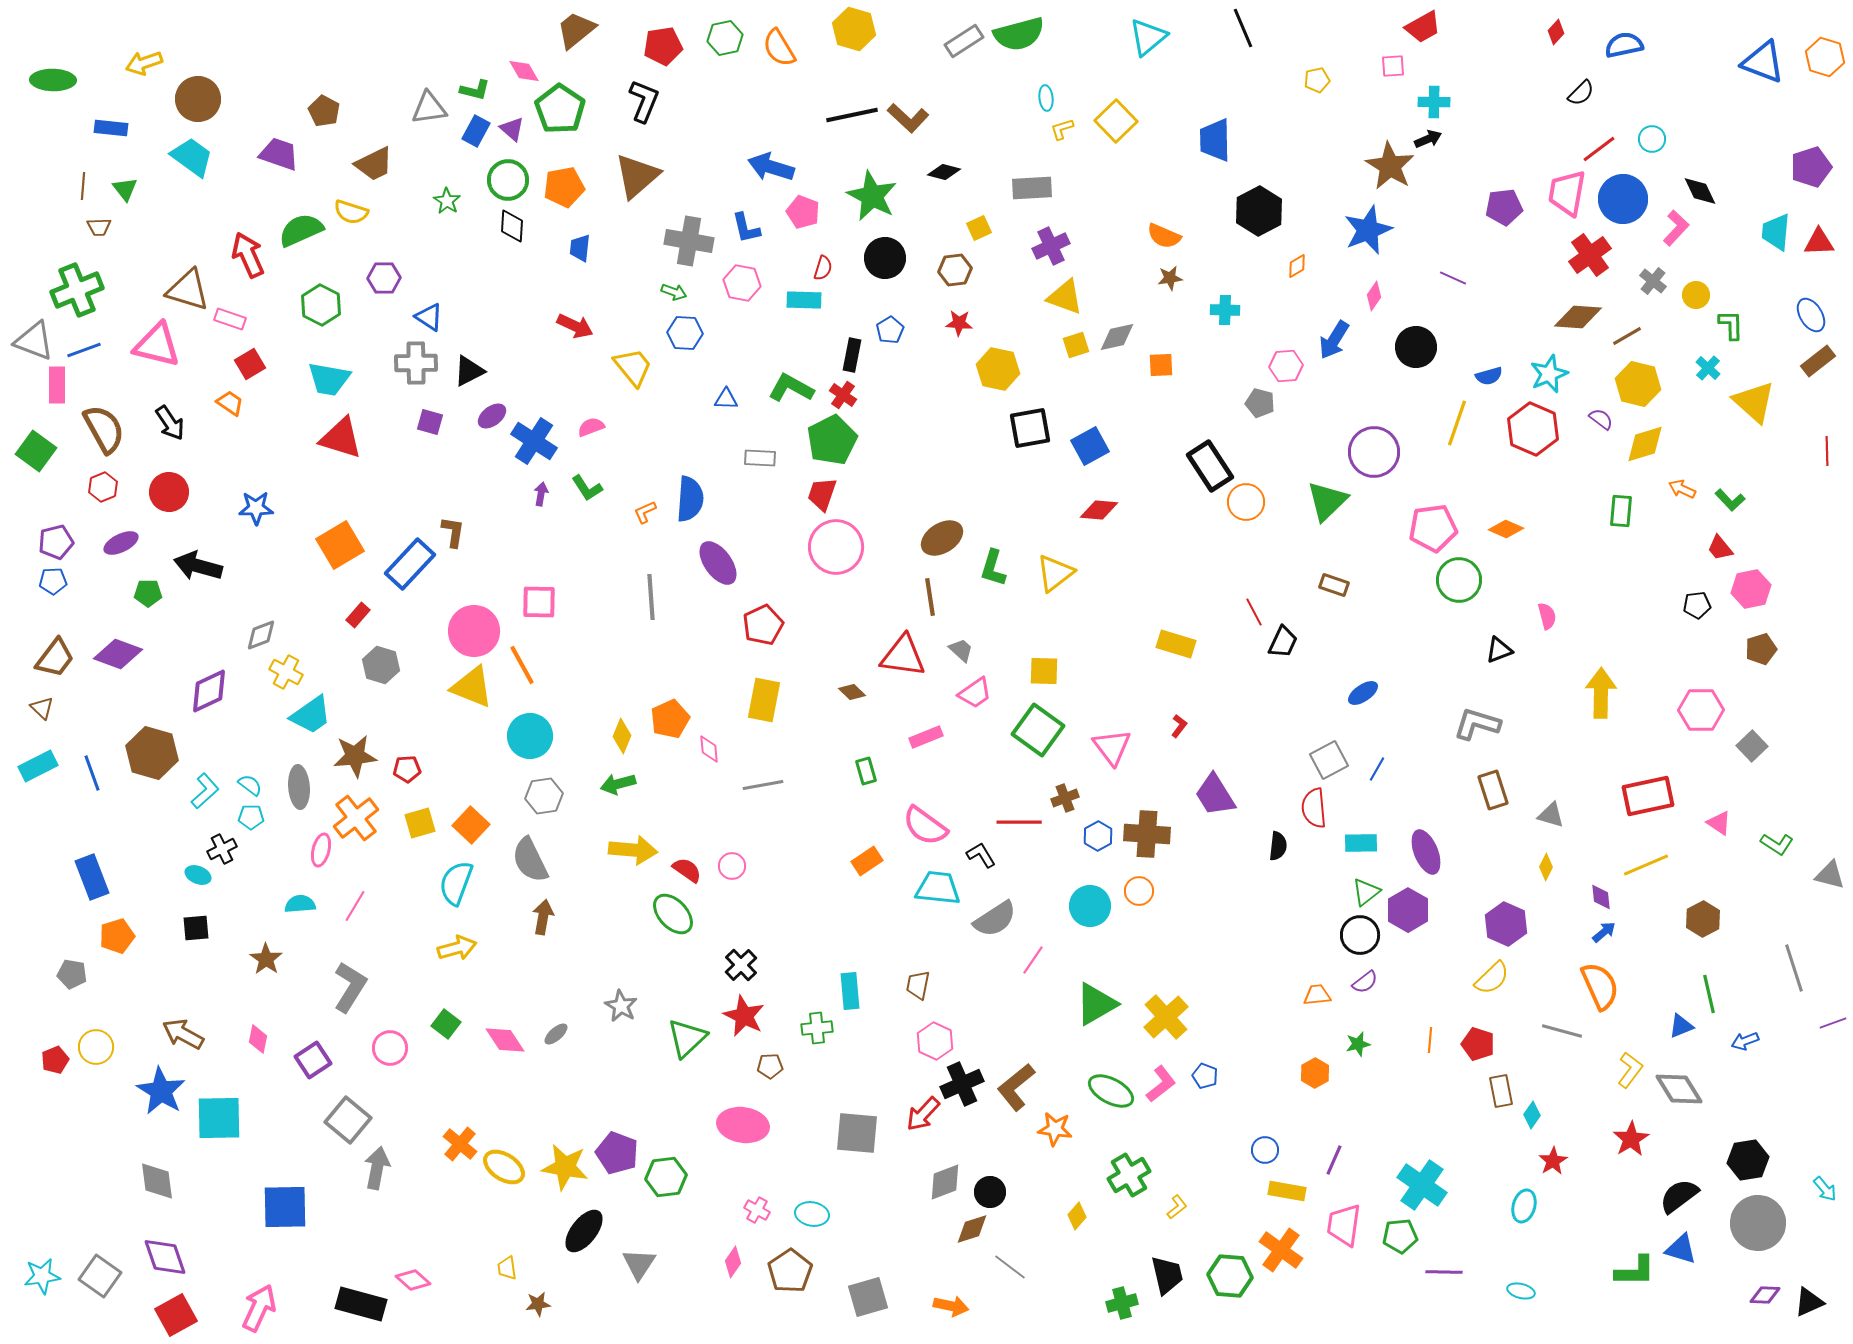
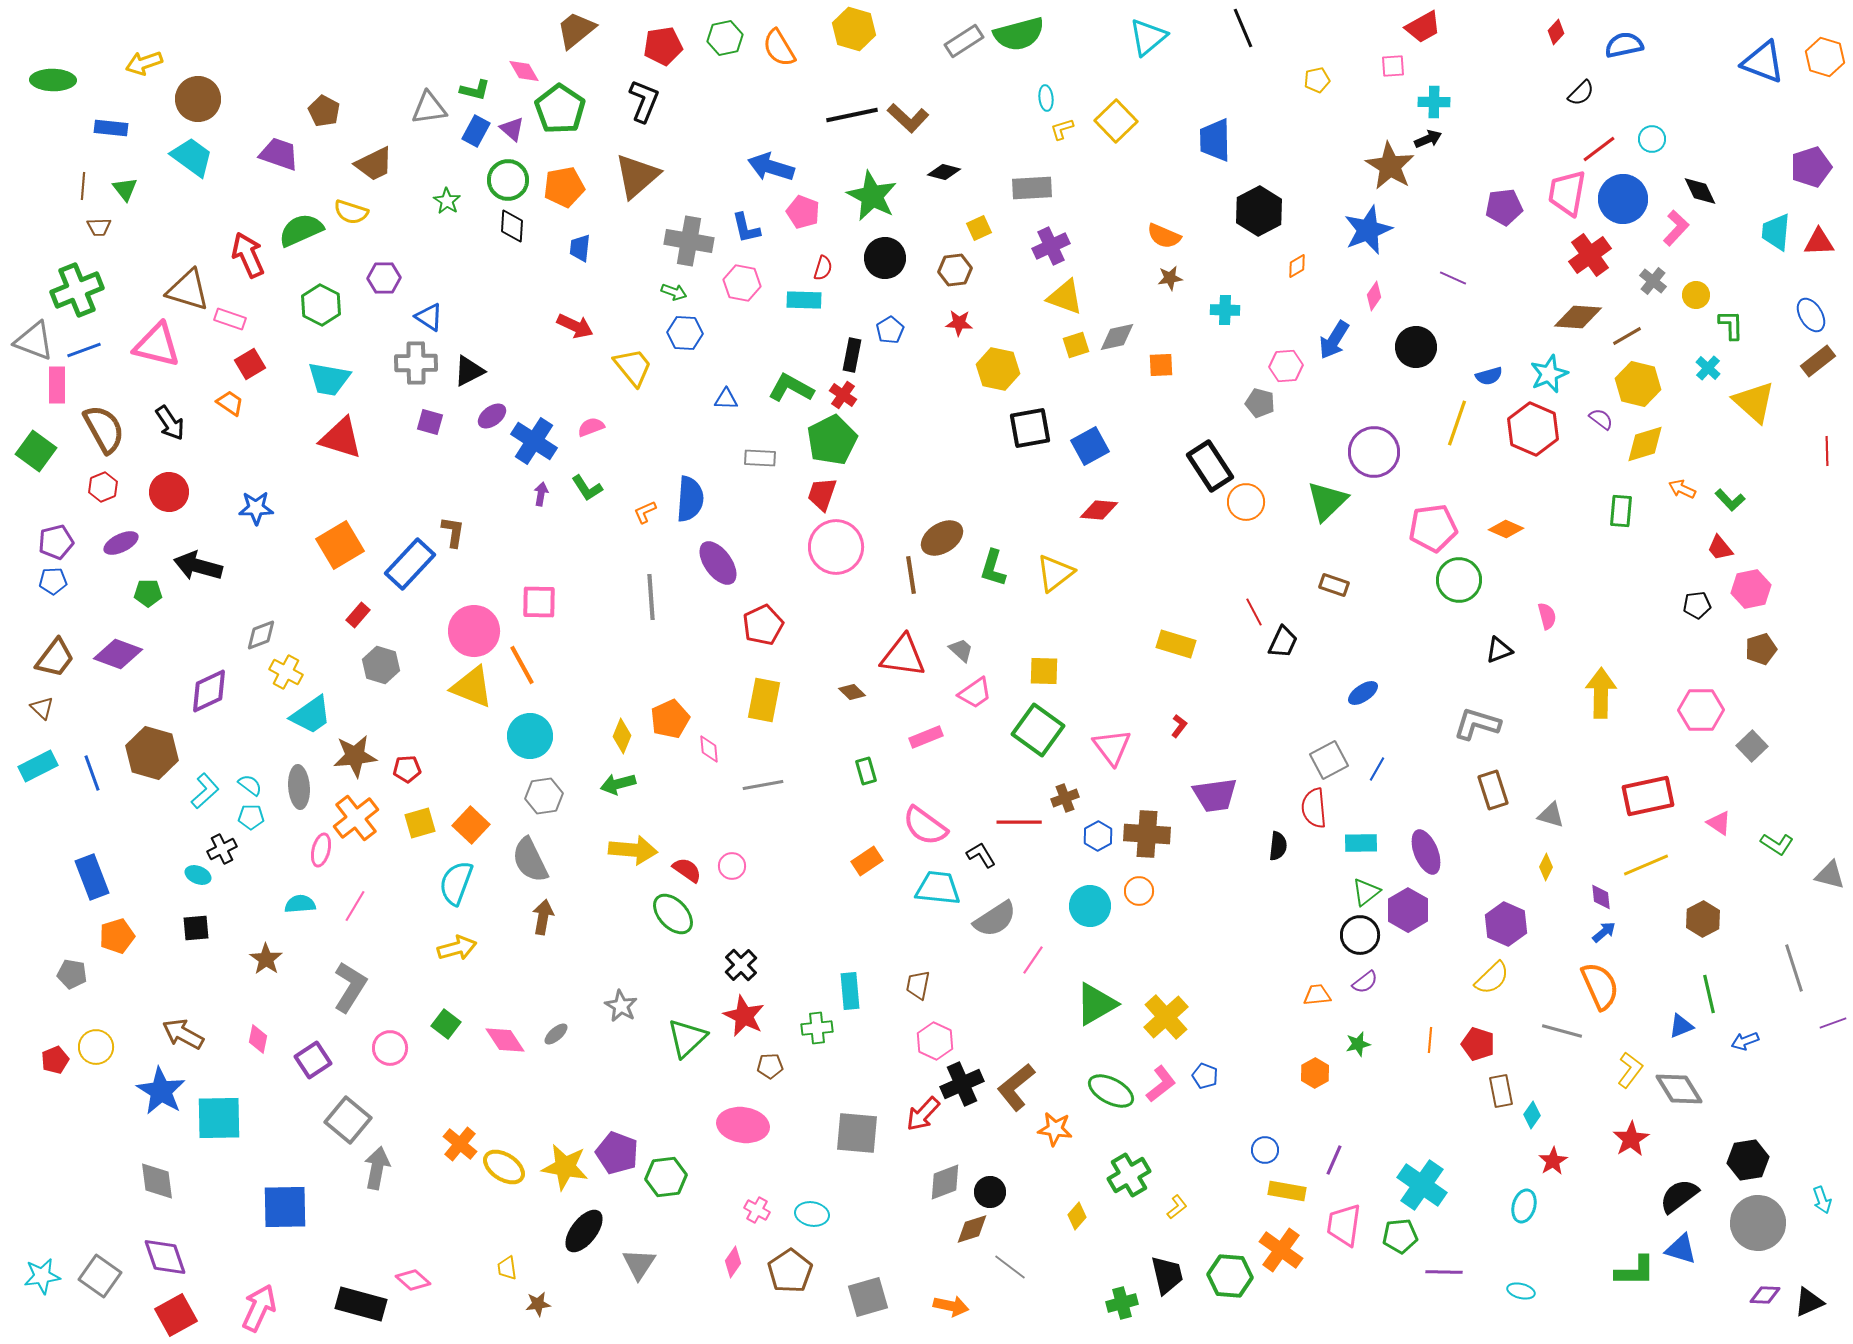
brown line at (930, 597): moved 19 px left, 22 px up
purple trapezoid at (1215, 795): rotated 66 degrees counterclockwise
cyan arrow at (1825, 1189): moved 3 px left, 11 px down; rotated 20 degrees clockwise
